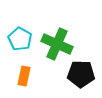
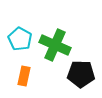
green cross: moved 2 px left, 1 px down
